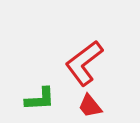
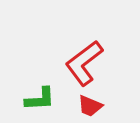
red trapezoid: rotated 28 degrees counterclockwise
